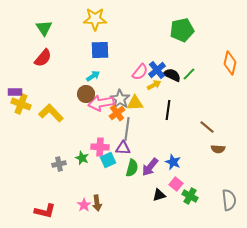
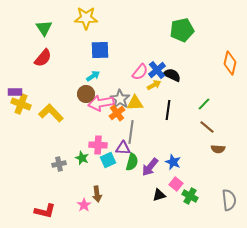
yellow star: moved 9 px left, 1 px up
green line: moved 15 px right, 30 px down
gray line: moved 4 px right, 3 px down
pink cross: moved 2 px left, 2 px up
green semicircle: moved 6 px up
brown arrow: moved 9 px up
